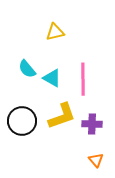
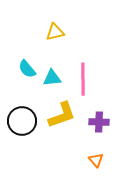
cyan triangle: rotated 36 degrees counterclockwise
yellow L-shape: moved 1 px up
purple cross: moved 7 px right, 2 px up
